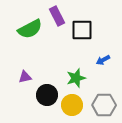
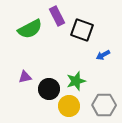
black square: rotated 20 degrees clockwise
blue arrow: moved 5 px up
green star: moved 3 px down
black circle: moved 2 px right, 6 px up
yellow circle: moved 3 px left, 1 px down
